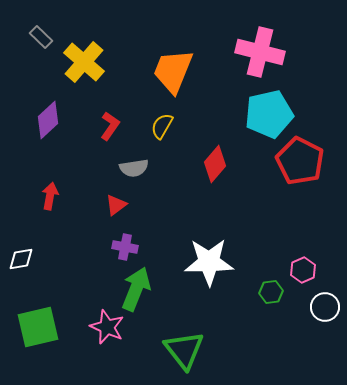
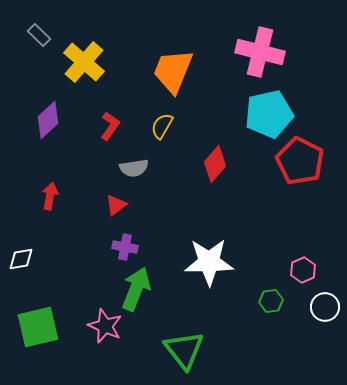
gray rectangle: moved 2 px left, 2 px up
green hexagon: moved 9 px down
pink star: moved 2 px left, 1 px up
